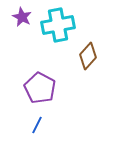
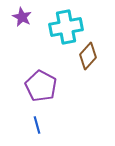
cyan cross: moved 8 px right, 2 px down
purple pentagon: moved 1 px right, 2 px up
blue line: rotated 42 degrees counterclockwise
